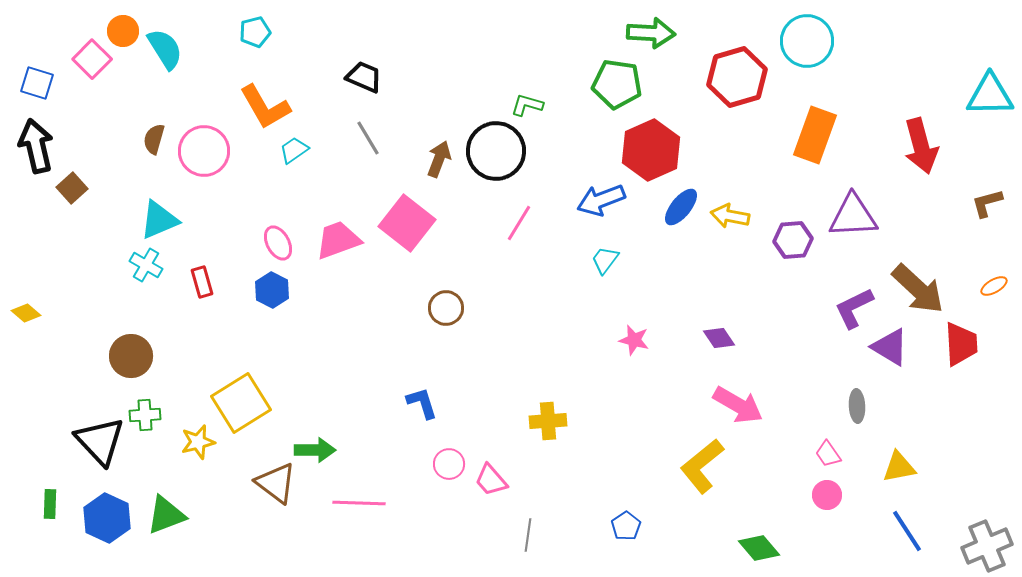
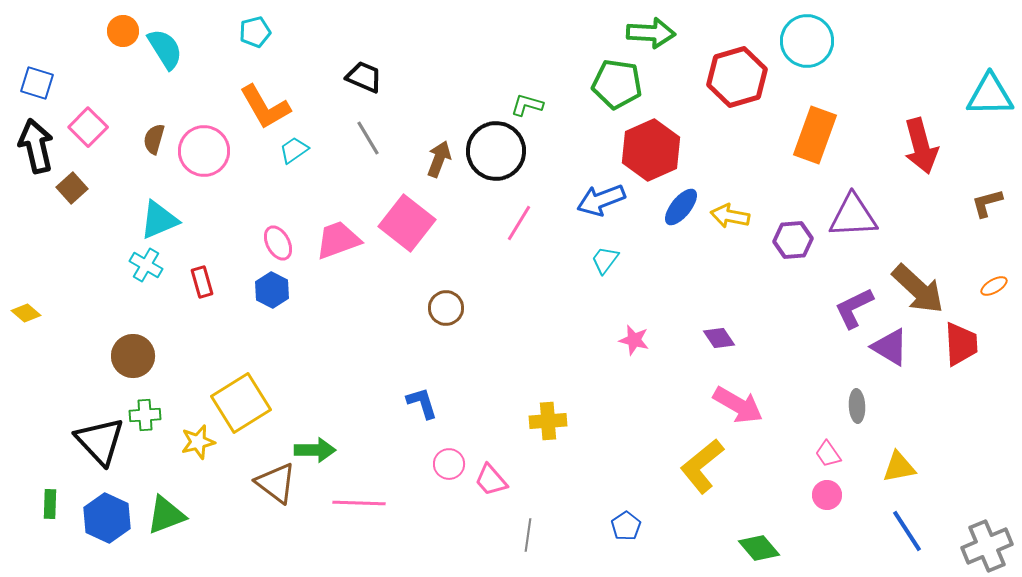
pink square at (92, 59): moved 4 px left, 68 px down
brown circle at (131, 356): moved 2 px right
